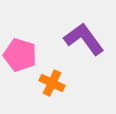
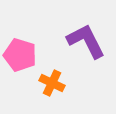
purple L-shape: moved 2 px right, 2 px down; rotated 9 degrees clockwise
